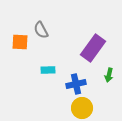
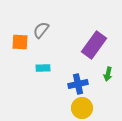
gray semicircle: rotated 66 degrees clockwise
purple rectangle: moved 1 px right, 3 px up
cyan rectangle: moved 5 px left, 2 px up
green arrow: moved 1 px left, 1 px up
blue cross: moved 2 px right
